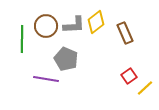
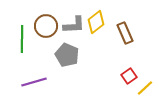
gray pentagon: moved 1 px right, 4 px up
purple line: moved 12 px left, 3 px down; rotated 25 degrees counterclockwise
